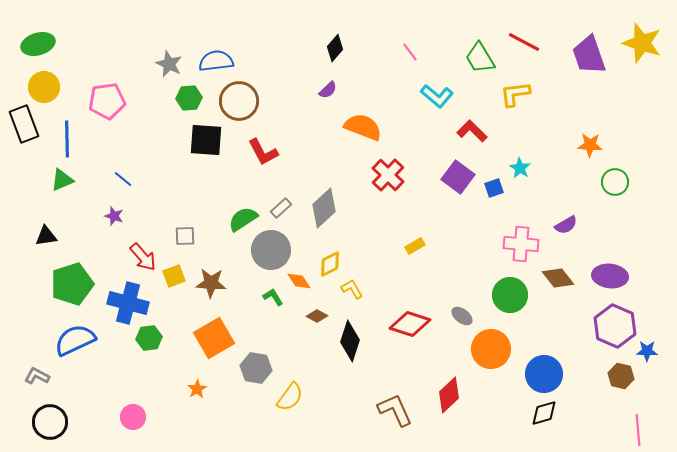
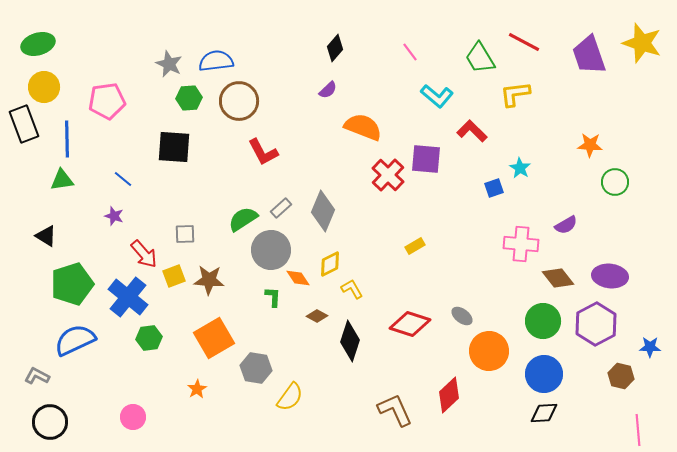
black square at (206, 140): moved 32 px left, 7 px down
purple square at (458, 177): moved 32 px left, 18 px up; rotated 32 degrees counterclockwise
green triangle at (62, 180): rotated 15 degrees clockwise
gray diamond at (324, 208): moved 1 px left, 3 px down; rotated 24 degrees counterclockwise
black triangle at (46, 236): rotated 40 degrees clockwise
gray square at (185, 236): moved 2 px up
red arrow at (143, 257): moved 1 px right, 3 px up
orange diamond at (299, 281): moved 1 px left, 3 px up
brown star at (211, 283): moved 2 px left, 3 px up
green circle at (510, 295): moved 33 px right, 26 px down
green L-shape at (273, 297): rotated 35 degrees clockwise
blue cross at (128, 303): moved 6 px up; rotated 24 degrees clockwise
purple hexagon at (615, 326): moved 19 px left, 2 px up; rotated 9 degrees clockwise
orange circle at (491, 349): moved 2 px left, 2 px down
blue star at (647, 351): moved 3 px right, 4 px up
black diamond at (544, 413): rotated 12 degrees clockwise
